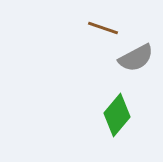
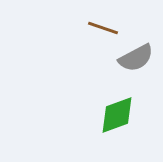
green diamond: rotated 30 degrees clockwise
